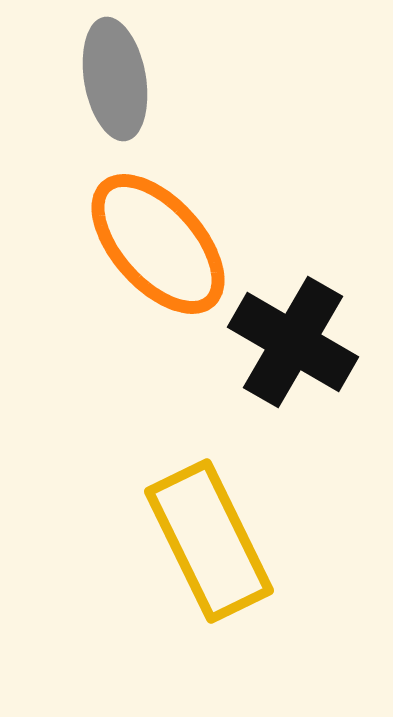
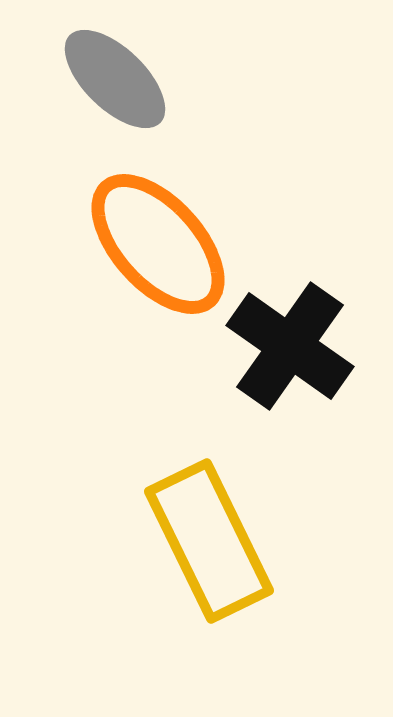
gray ellipse: rotated 36 degrees counterclockwise
black cross: moved 3 px left, 4 px down; rotated 5 degrees clockwise
